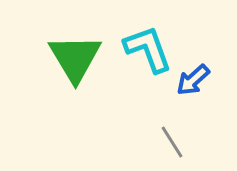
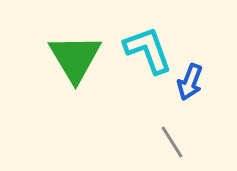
cyan L-shape: moved 1 px down
blue arrow: moved 3 px left, 2 px down; rotated 27 degrees counterclockwise
